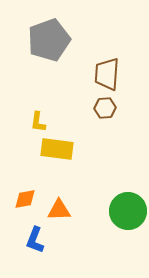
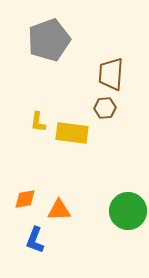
brown trapezoid: moved 4 px right
yellow rectangle: moved 15 px right, 16 px up
